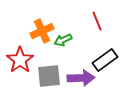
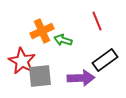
green arrow: rotated 42 degrees clockwise
red star: moved 2 px right, 1 px down; rotated 8 degrees counterclockwise
gray square: moved 9 px left
